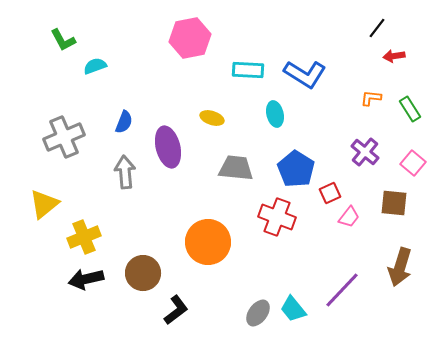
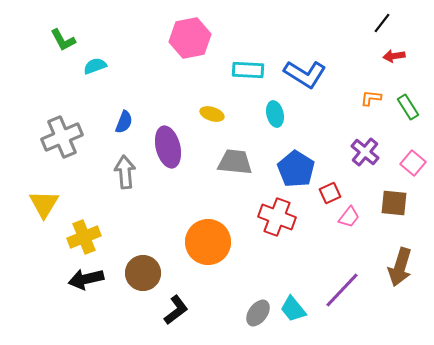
black line: moved 5 px right, 5 px up
green rectangle: moved 2 px left, 2 px up
yellow ellipse: moved 4 px up
gray cross: moved 2 px left
gray trapezoid: moved 1 px left, 6 px up
yellow triangle: rotated 20 degrees counterclockwise
